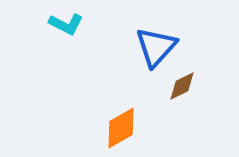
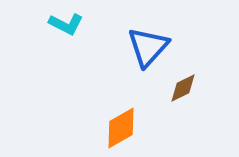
blue triangle: moved 8 px left
brown diamond: moved 1 px right, 2 px down
